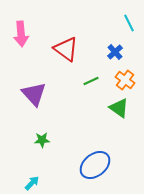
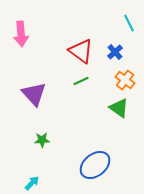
red triangle: moved 15 px right, 2 px down
green line: moved 10 px left
